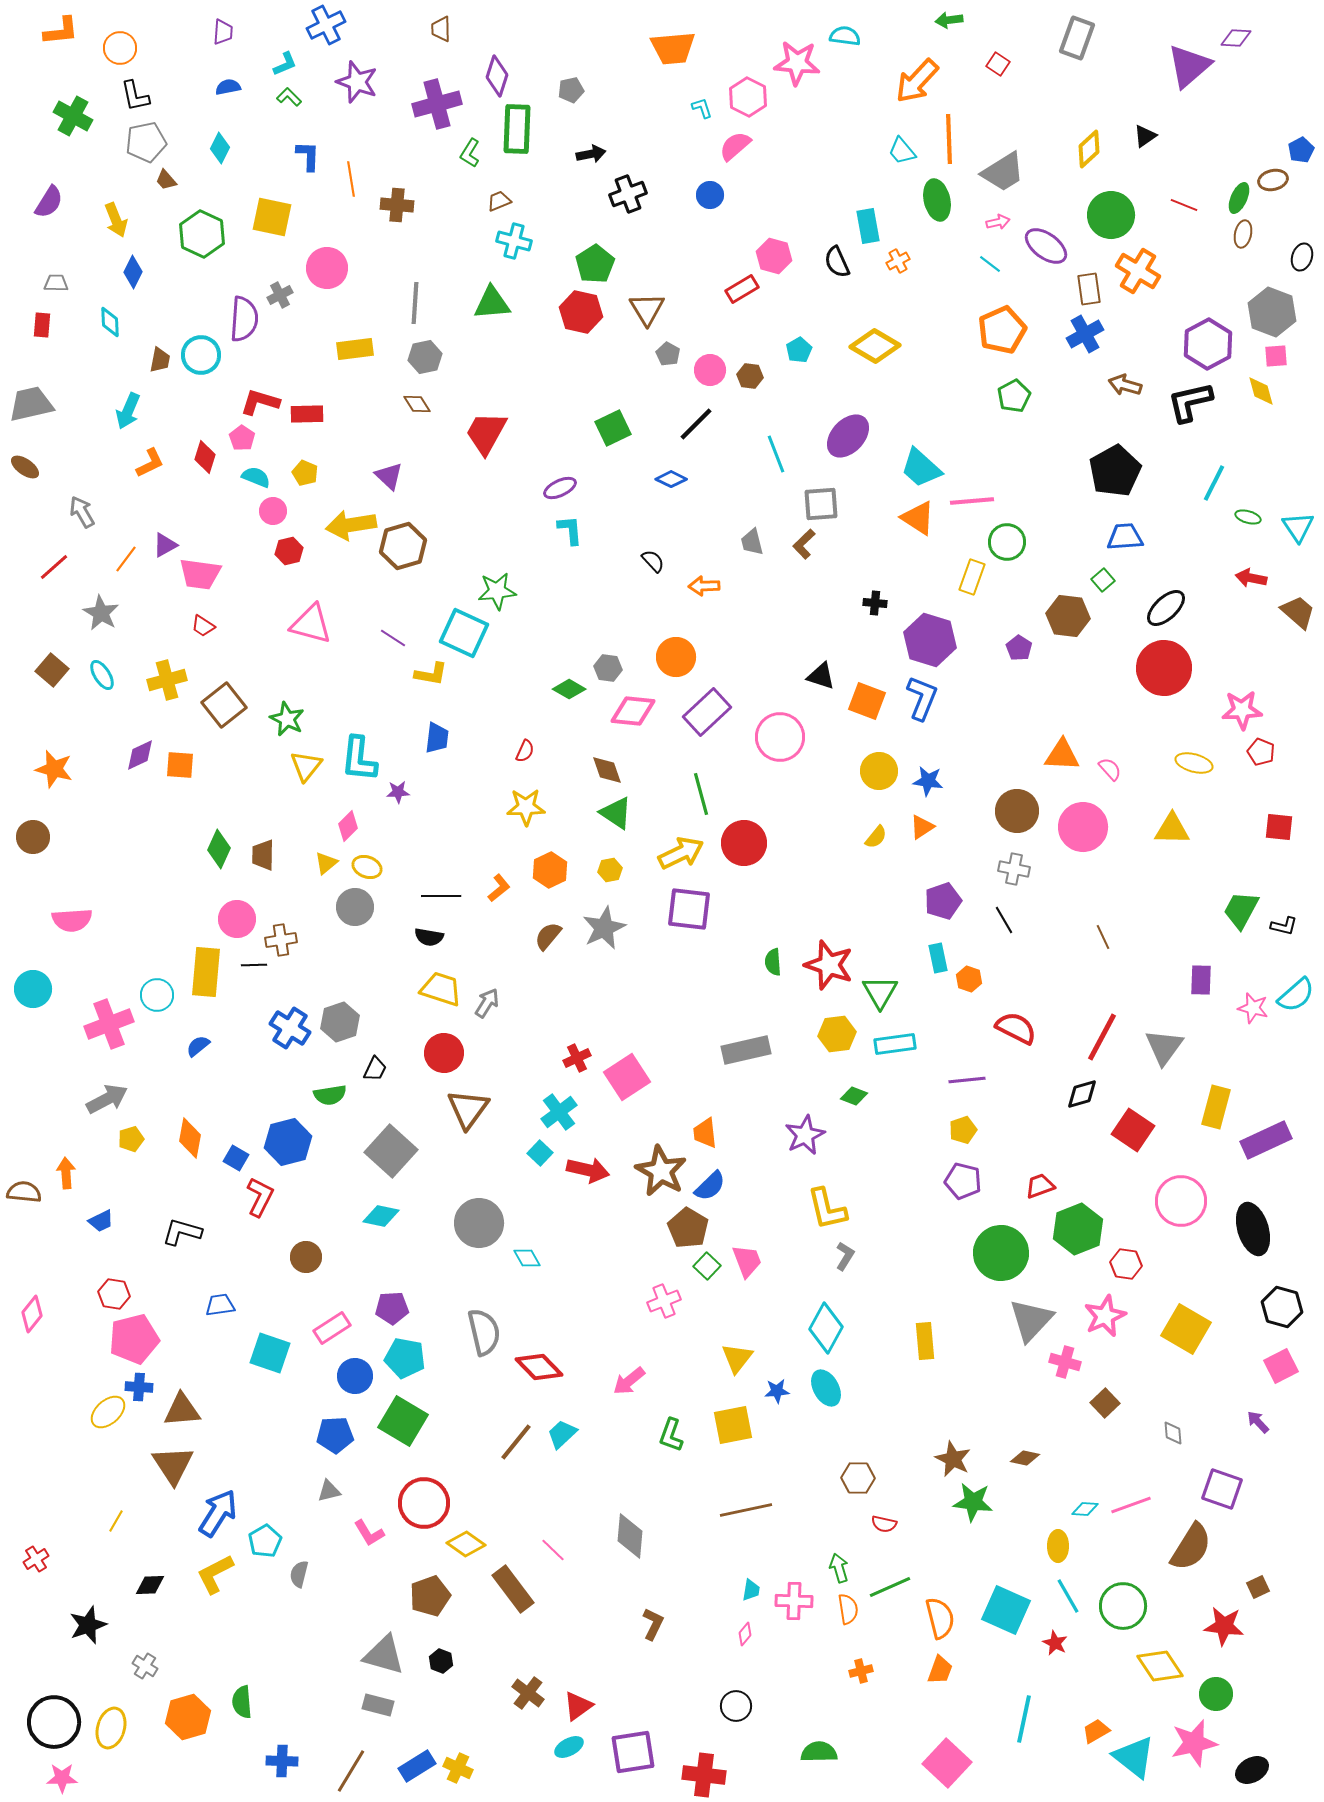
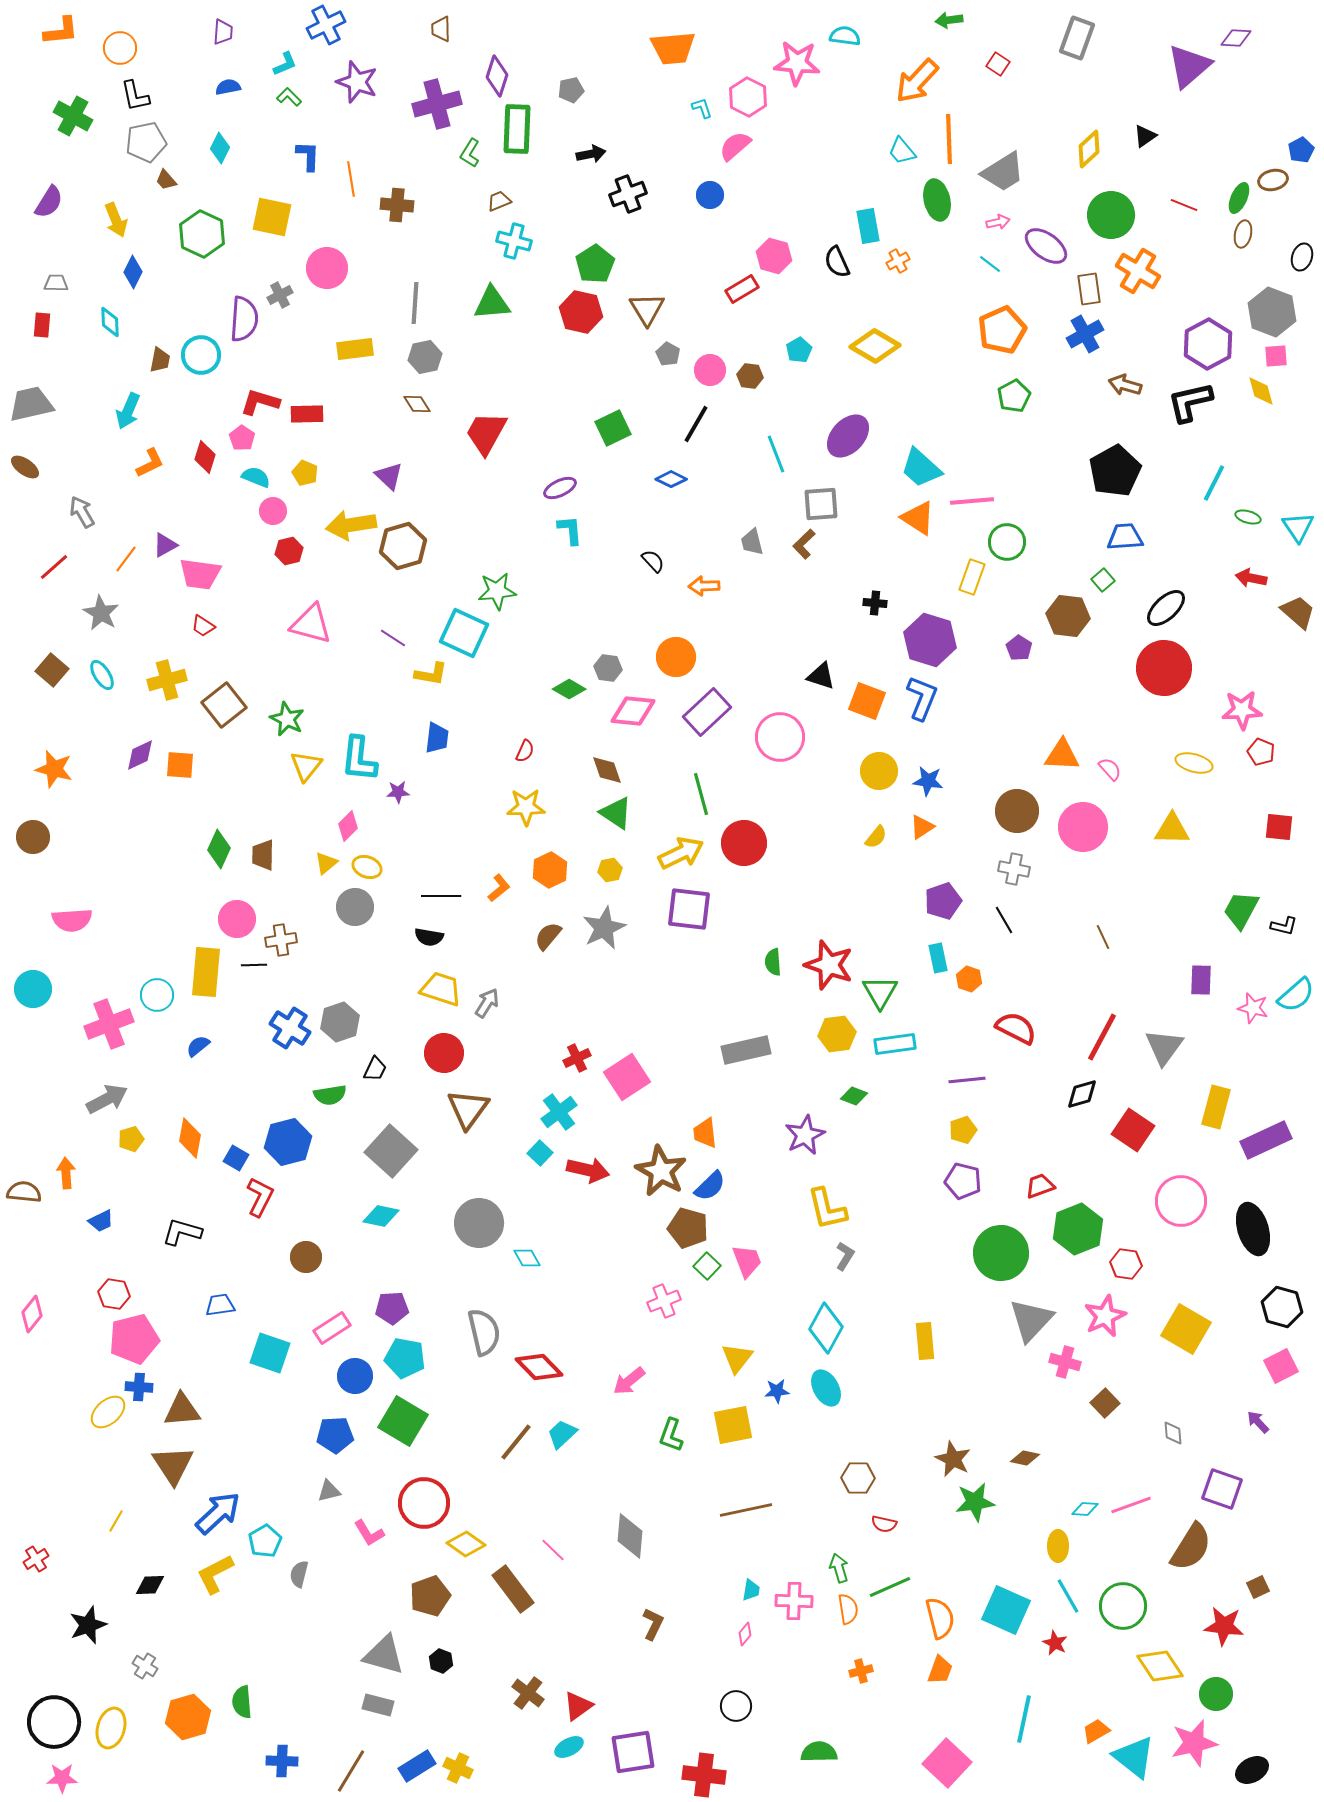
black line at (696, 424): rotated 15 degrees counterclockwise
brown pentagon at (688, 1228): rotated 15 degrees counterclockwise
green star at (973, 1502): moved 2 px right; rotated 15 degrees counterclockwise
blue arrow at (218, 1513): rotated 15 degrees clockwise
